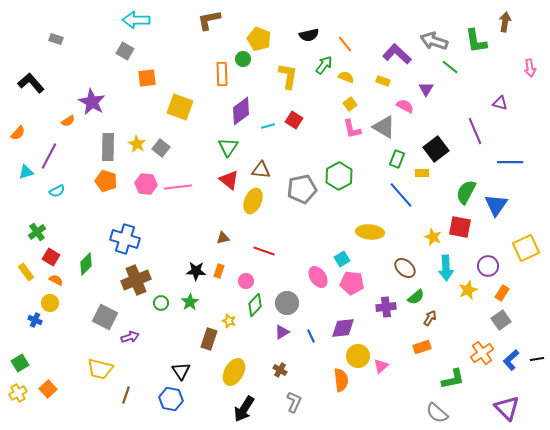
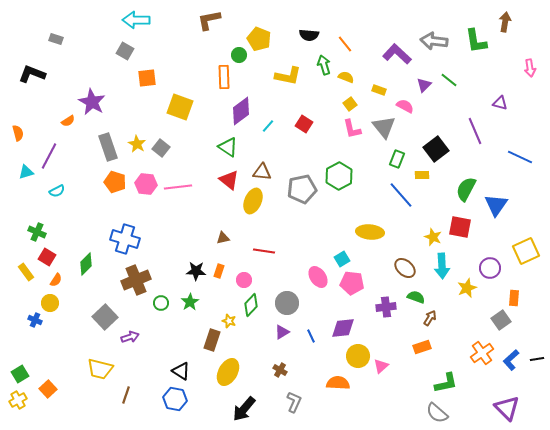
black semicircle at (309, 35): rotated 18 degrees clockwise
gray arrow at (434, 41): rotated 12 degrees counterclockwise
green circle at (243, 59): moved 4 px left, 4 px up
green arrow at (324, 65): rotated 54 degrees counterclockwise
green line at (450, 67): moved 1 px left, 13 px down
orange rectangle at (222, 74): moved 2 px right, 3 px down
yellow L-shape at (288, 76): rotated 92 degrees clockwise
yellow rectangle at (383, 81): moved 4 px left, 9 px down
black L-shape at (31, 83): moved 1 px right, 9 px up; rotated 28 degrees counterclockwise
purple triangle at (426, 89): moved 2 px left, 4 px up; rotated 14 degrees clockwise
red square at (294, 120): moved 10 px right, 4 px down
cyan line at (268, 126): rotated 32 degrees counterclockwise
gray triangle at (384, 127): rotated 20 degrees clockwise
orange semicircle at (18, 133): rotated 56 degrees counterclockwise
gray rectangle at (108, 147): rotated 20 degrees counterclockwise
green triangle at (228, 147): rotated 30 degrees counterclockwise
blue line at (510, 162): moved 10 px right, 5 px up; rotated 25 degrees clockwise
brown triangle at (261, 170): moved 1 px right, 2 px down
yellow rectangle at (422, 173): moved 2 px down
orange pentagon at (106, 181): moved 9 px right, 1 px down
green semicircle at (466, 192): moved 3 px up
green cross at (37, 232): rotated 30 degrees counterclockwise
yellow square at (526, 248): moved 3 px down
red line at (264, 251): rotated 10 degrees counterclockwise
red square at (51, 257): moved 4 px left
purple circle at (488, 266): moved 2 px right, 2 px down
cyan arrow at (446, 268): moved 4 px left, 2 px up
orange semicircle at (56, 280): rotated 96 degrees clockwise
pink circle at (246, 281): moved 2 px left, 1 px up
yellow star at (468, 290): moved 1 px left, 2 px up
orange rectangle at (502, 293): moved 12 px right, 5 px down; rotated 28 degrees counterclockwise
green semicircle at (416, 297): rotated 120 degrees counterclockwise
green diamond at (255, 305): moved 4 px left
gray square at (105, 317): rotated 20 degrees clockwise
brown rectangle at (209, 339): moved 3 px right, 1 px down
green square at (20, 363): moved 11 px down
black triangle at (181, 371): rotated 24 degrees counterclockwise
yellow ellipse at (234, 372): moved 6 px left
green L-shape at (453, 379): moved 7 px left, 4 px down
orange semicircle at (341, 380): moved 3 px left, 3 px down; rotated 80 degrees counterclockwise
yellow cross at (18, 393): moved 7 px down
blue hexagon at (171, 399): moved 4 px right
black arrow at (244, 409): rotated 8 degrees clockwise
